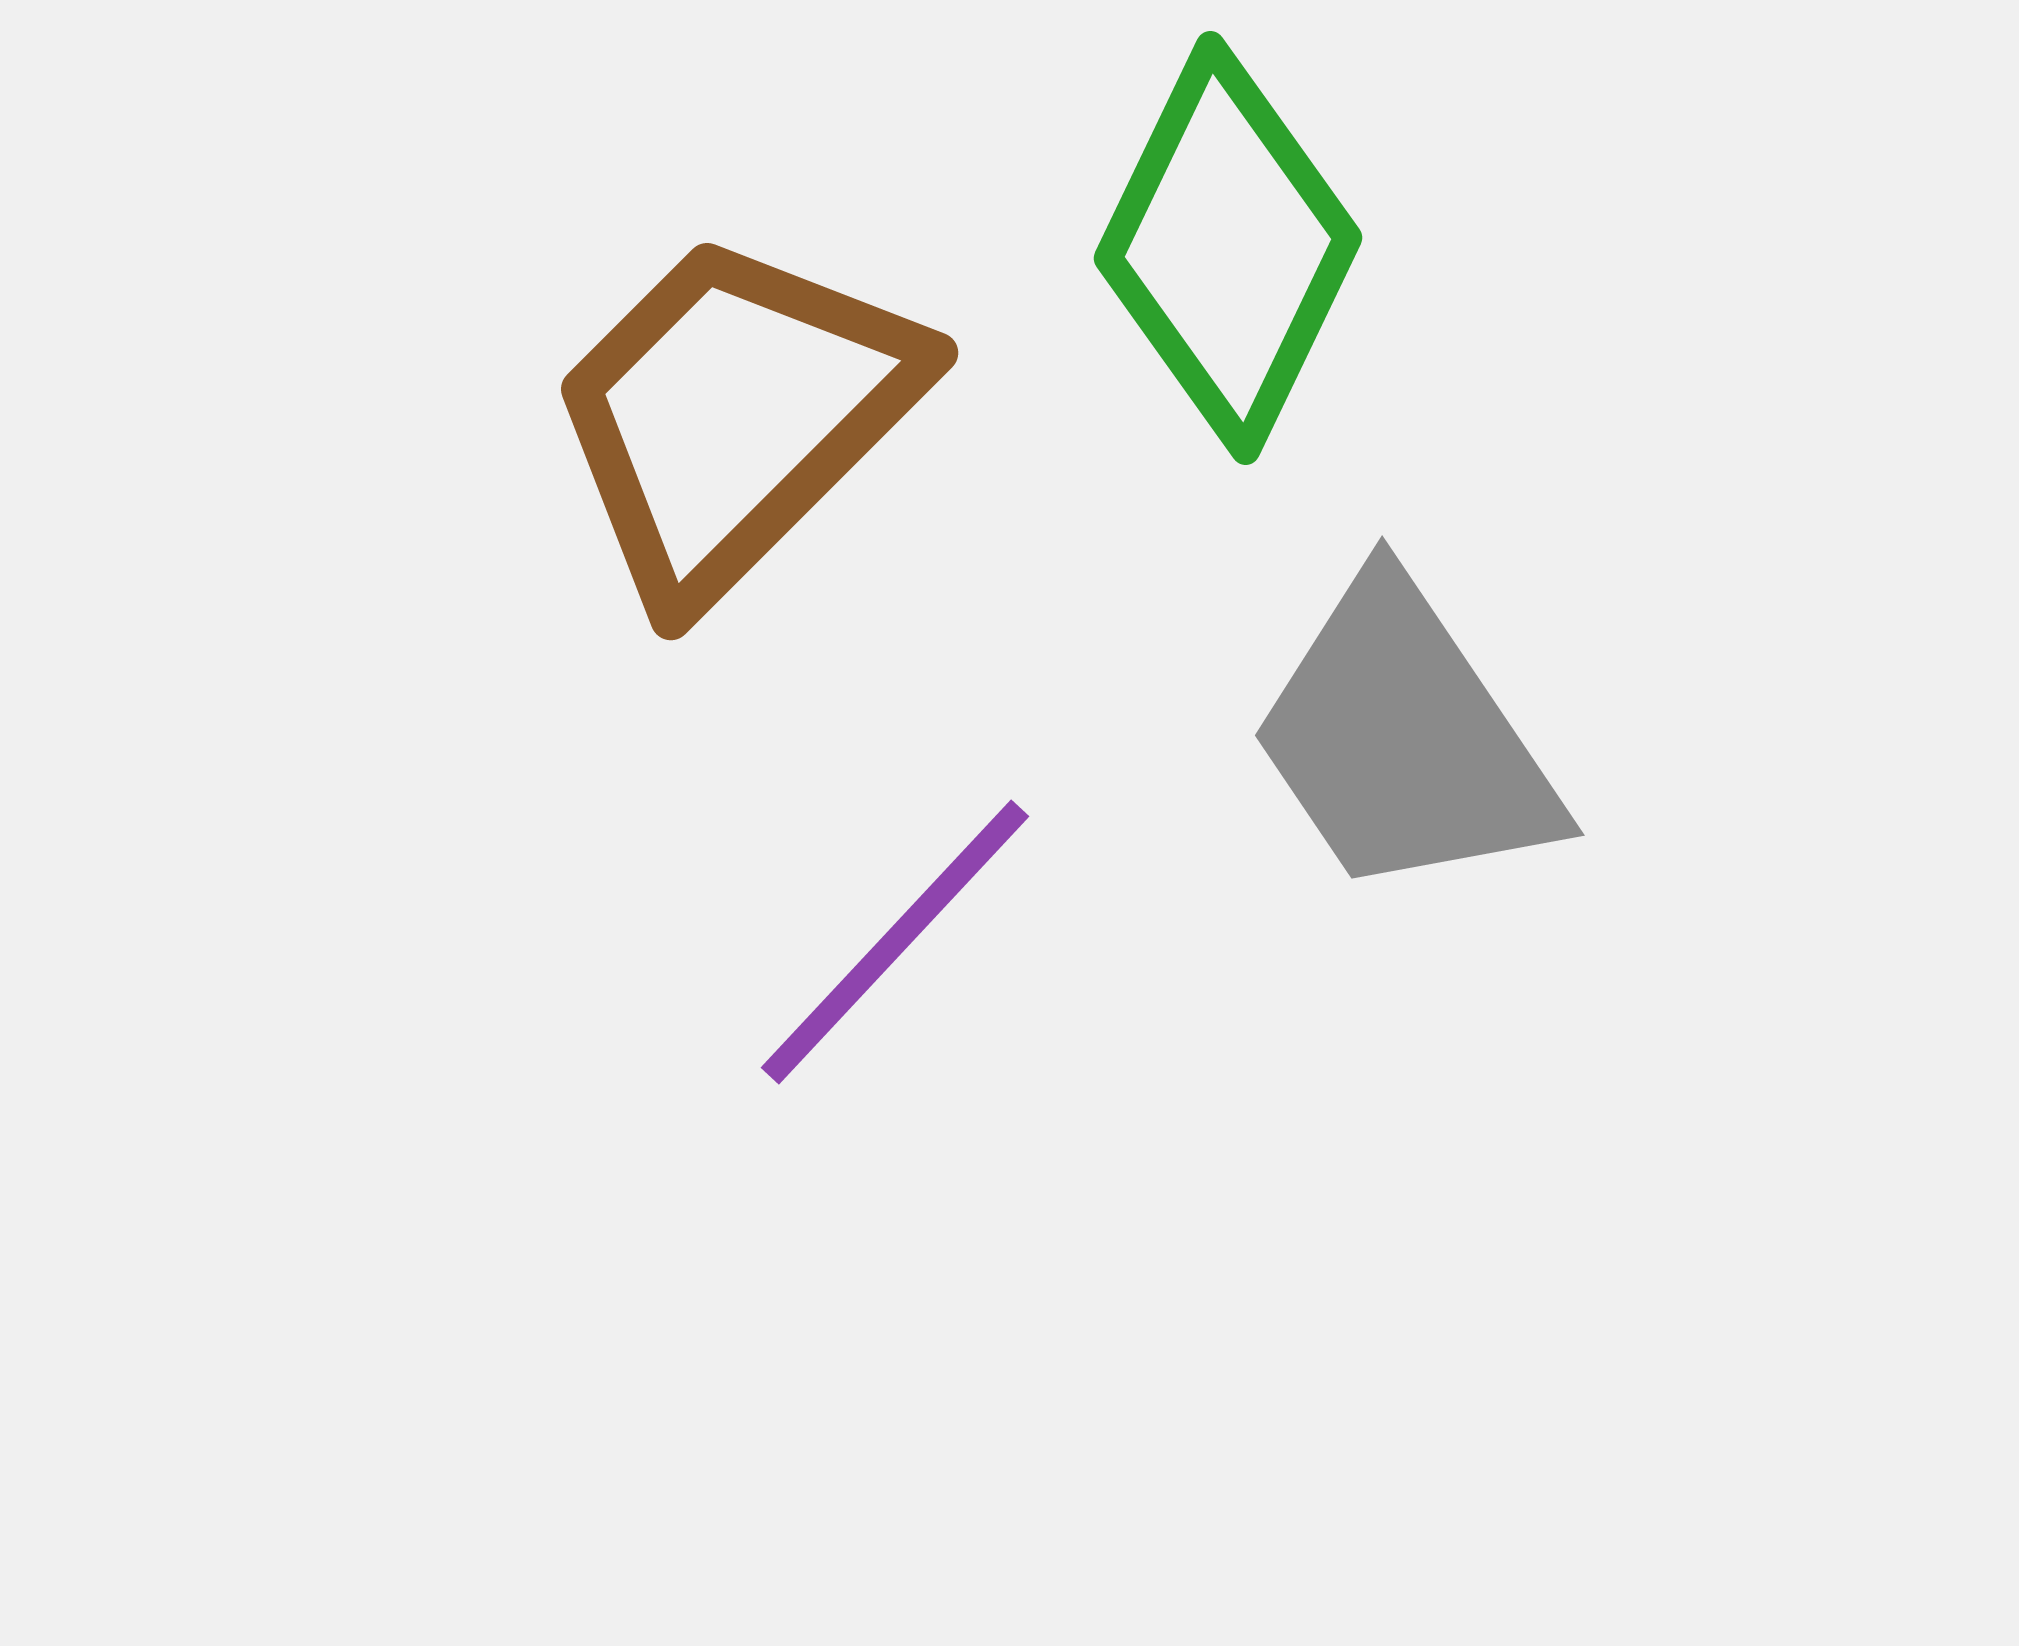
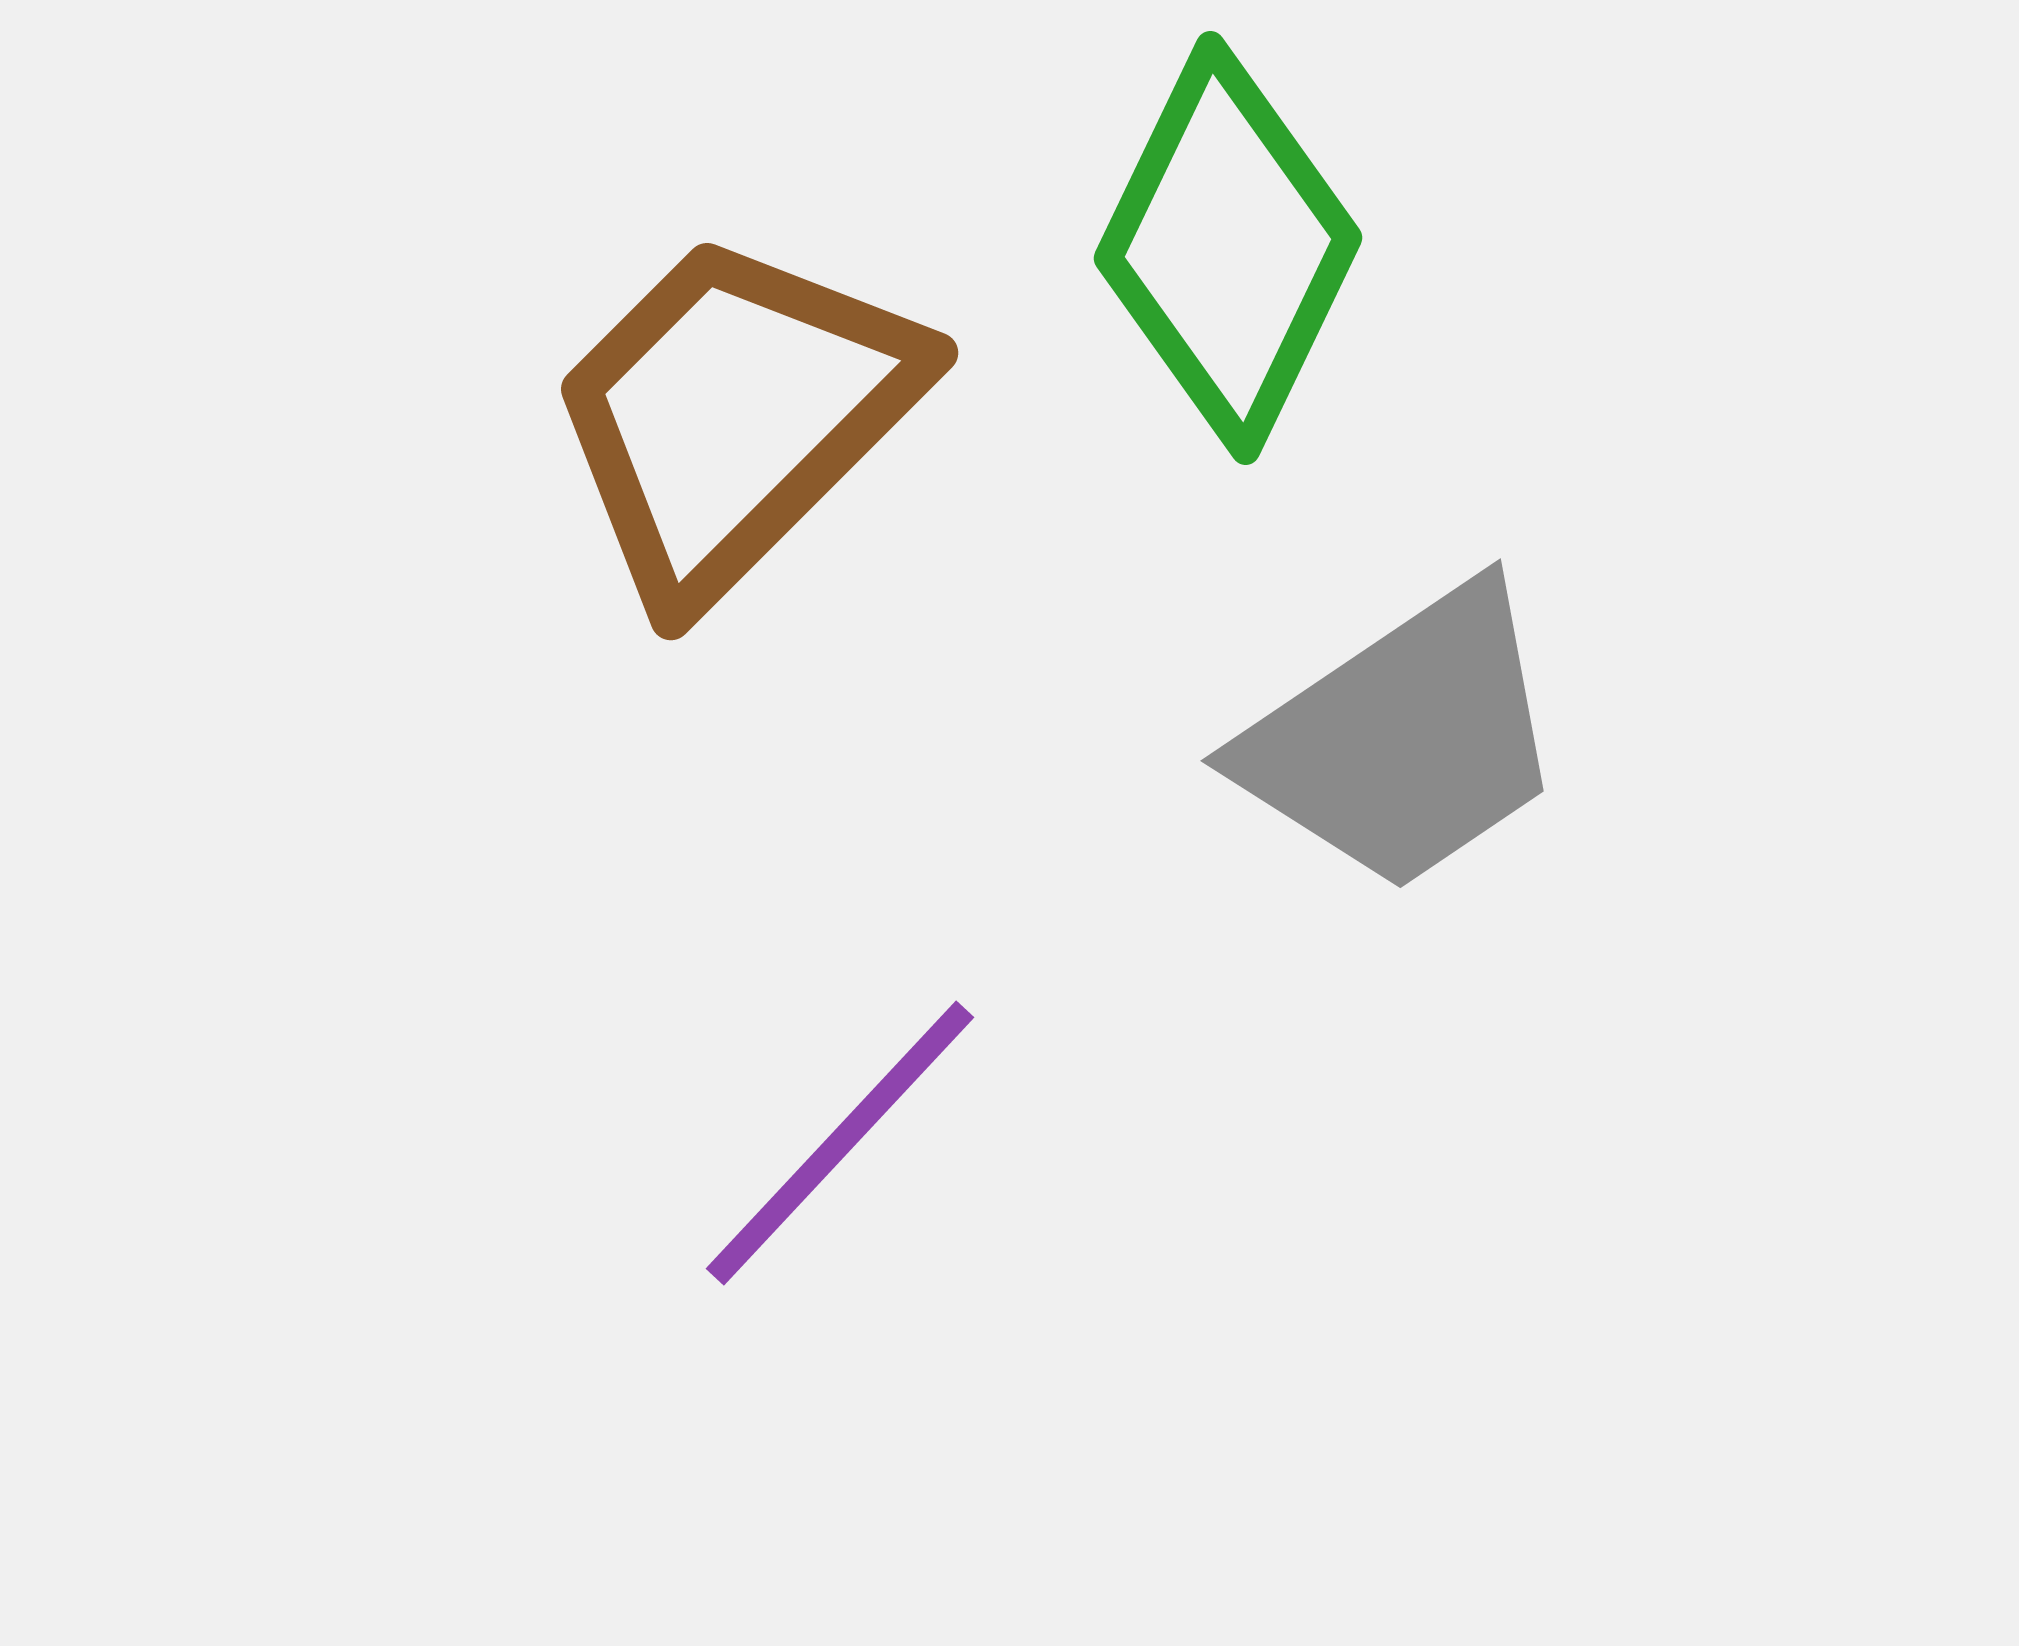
gray trapezoid: rotated 90 degrees counterclockwise
purple line: moved 55 px left, 201 px down
